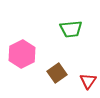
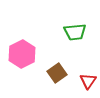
green trapezoid: moved 4 px right, 3 px down
